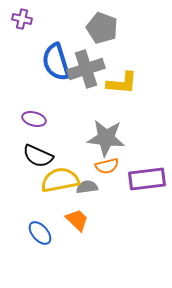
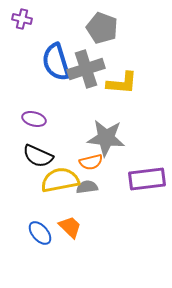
orange semicircle: moved 16 px left, 4 px up
orange trapezoid: moved 7 px left, 7 px down
